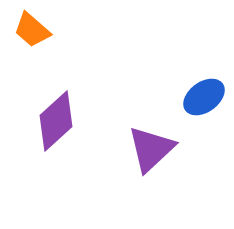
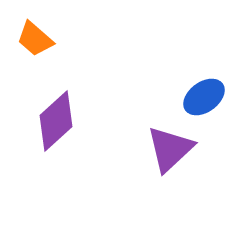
orange trapezoid: moved 3 px right, 9 px down
purple triangle: moved 19 px right
